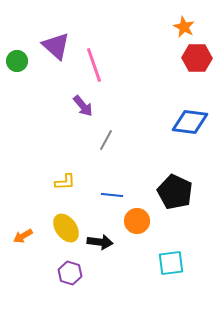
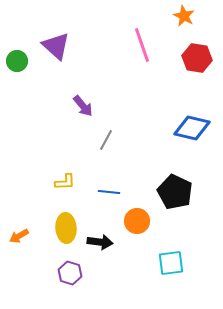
orange star: moved 11 px up
red hexagon: rotated 8 degrees clockwise
pink line: moved 48 px right, 20 px up
blue diamond: moved 2 px right, 6 px down; rotated 6 degrees clockwise
blue line: moved 3 px left, 3 px up
yellow ellipse: rotated 32 degrees clockwise
orange arrow: moved 4 px left
